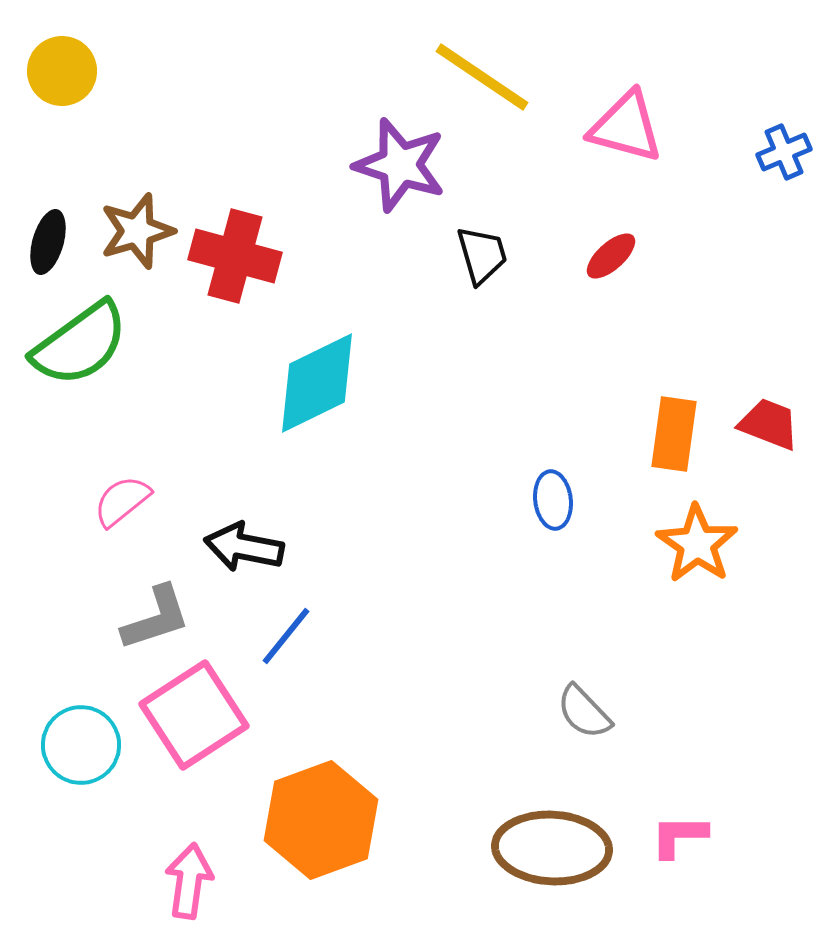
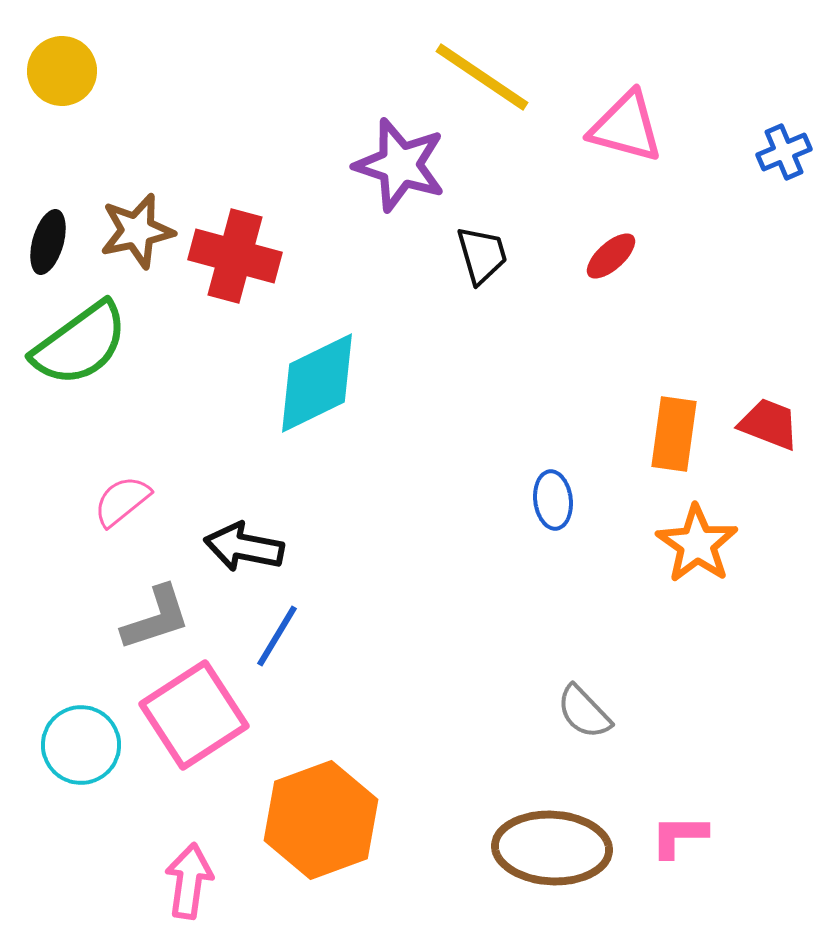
brown star: rotated 4 degrees clockwise
blue line: moved 9 px left; rotated 8 degrees counterclockwise
